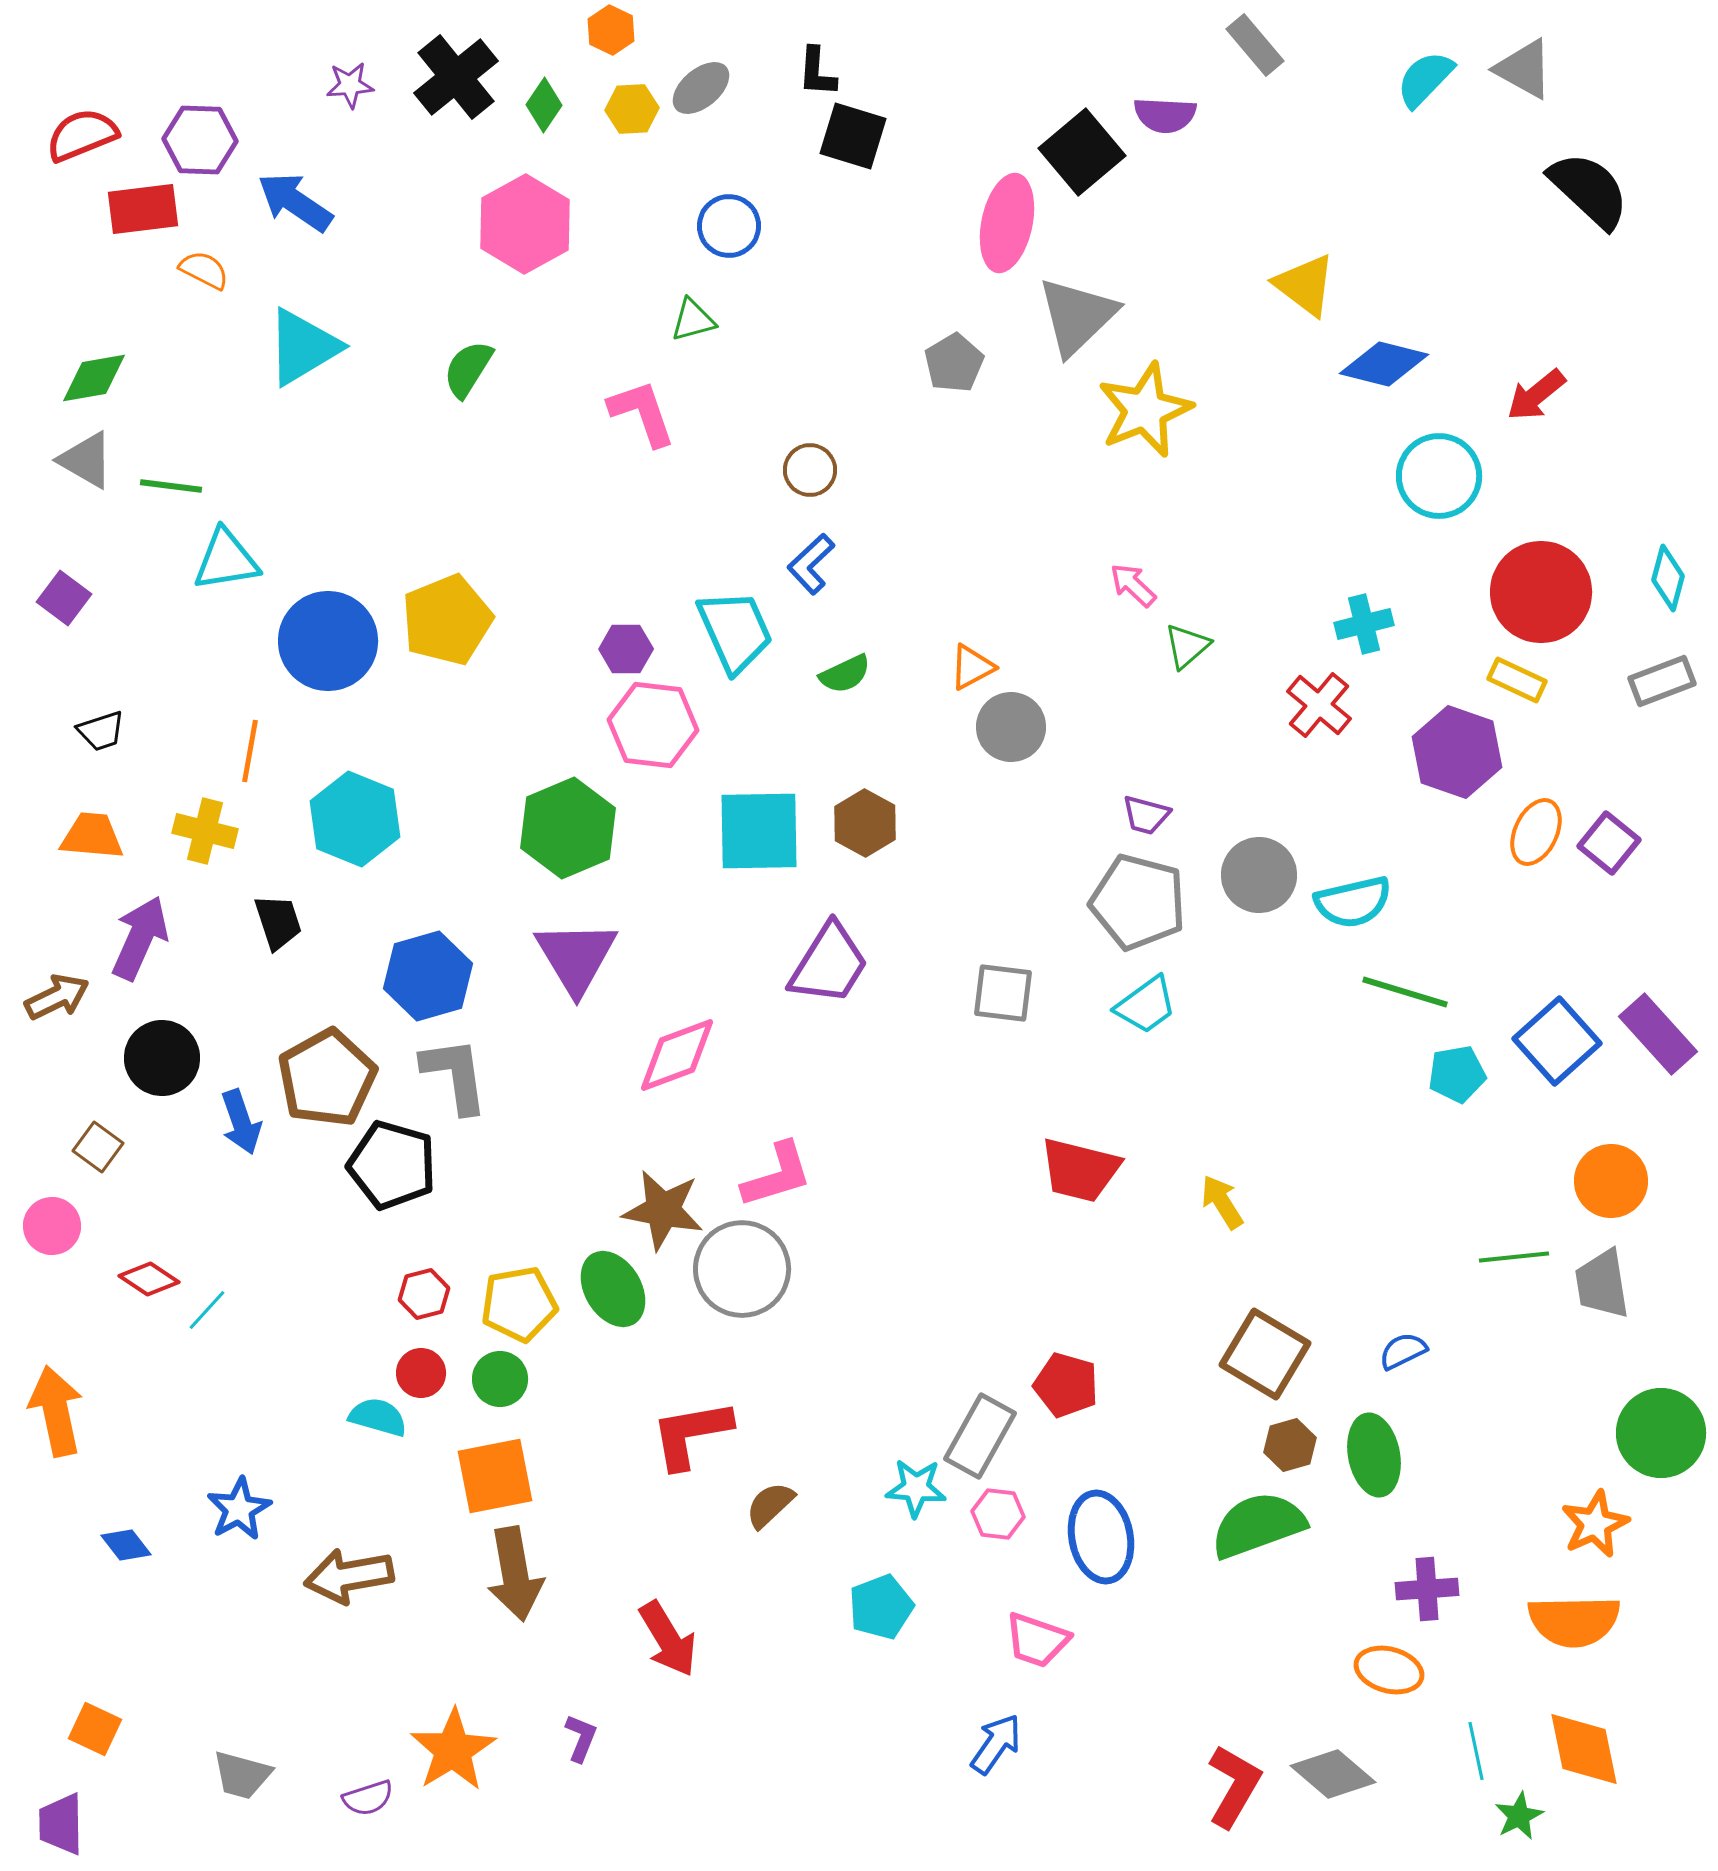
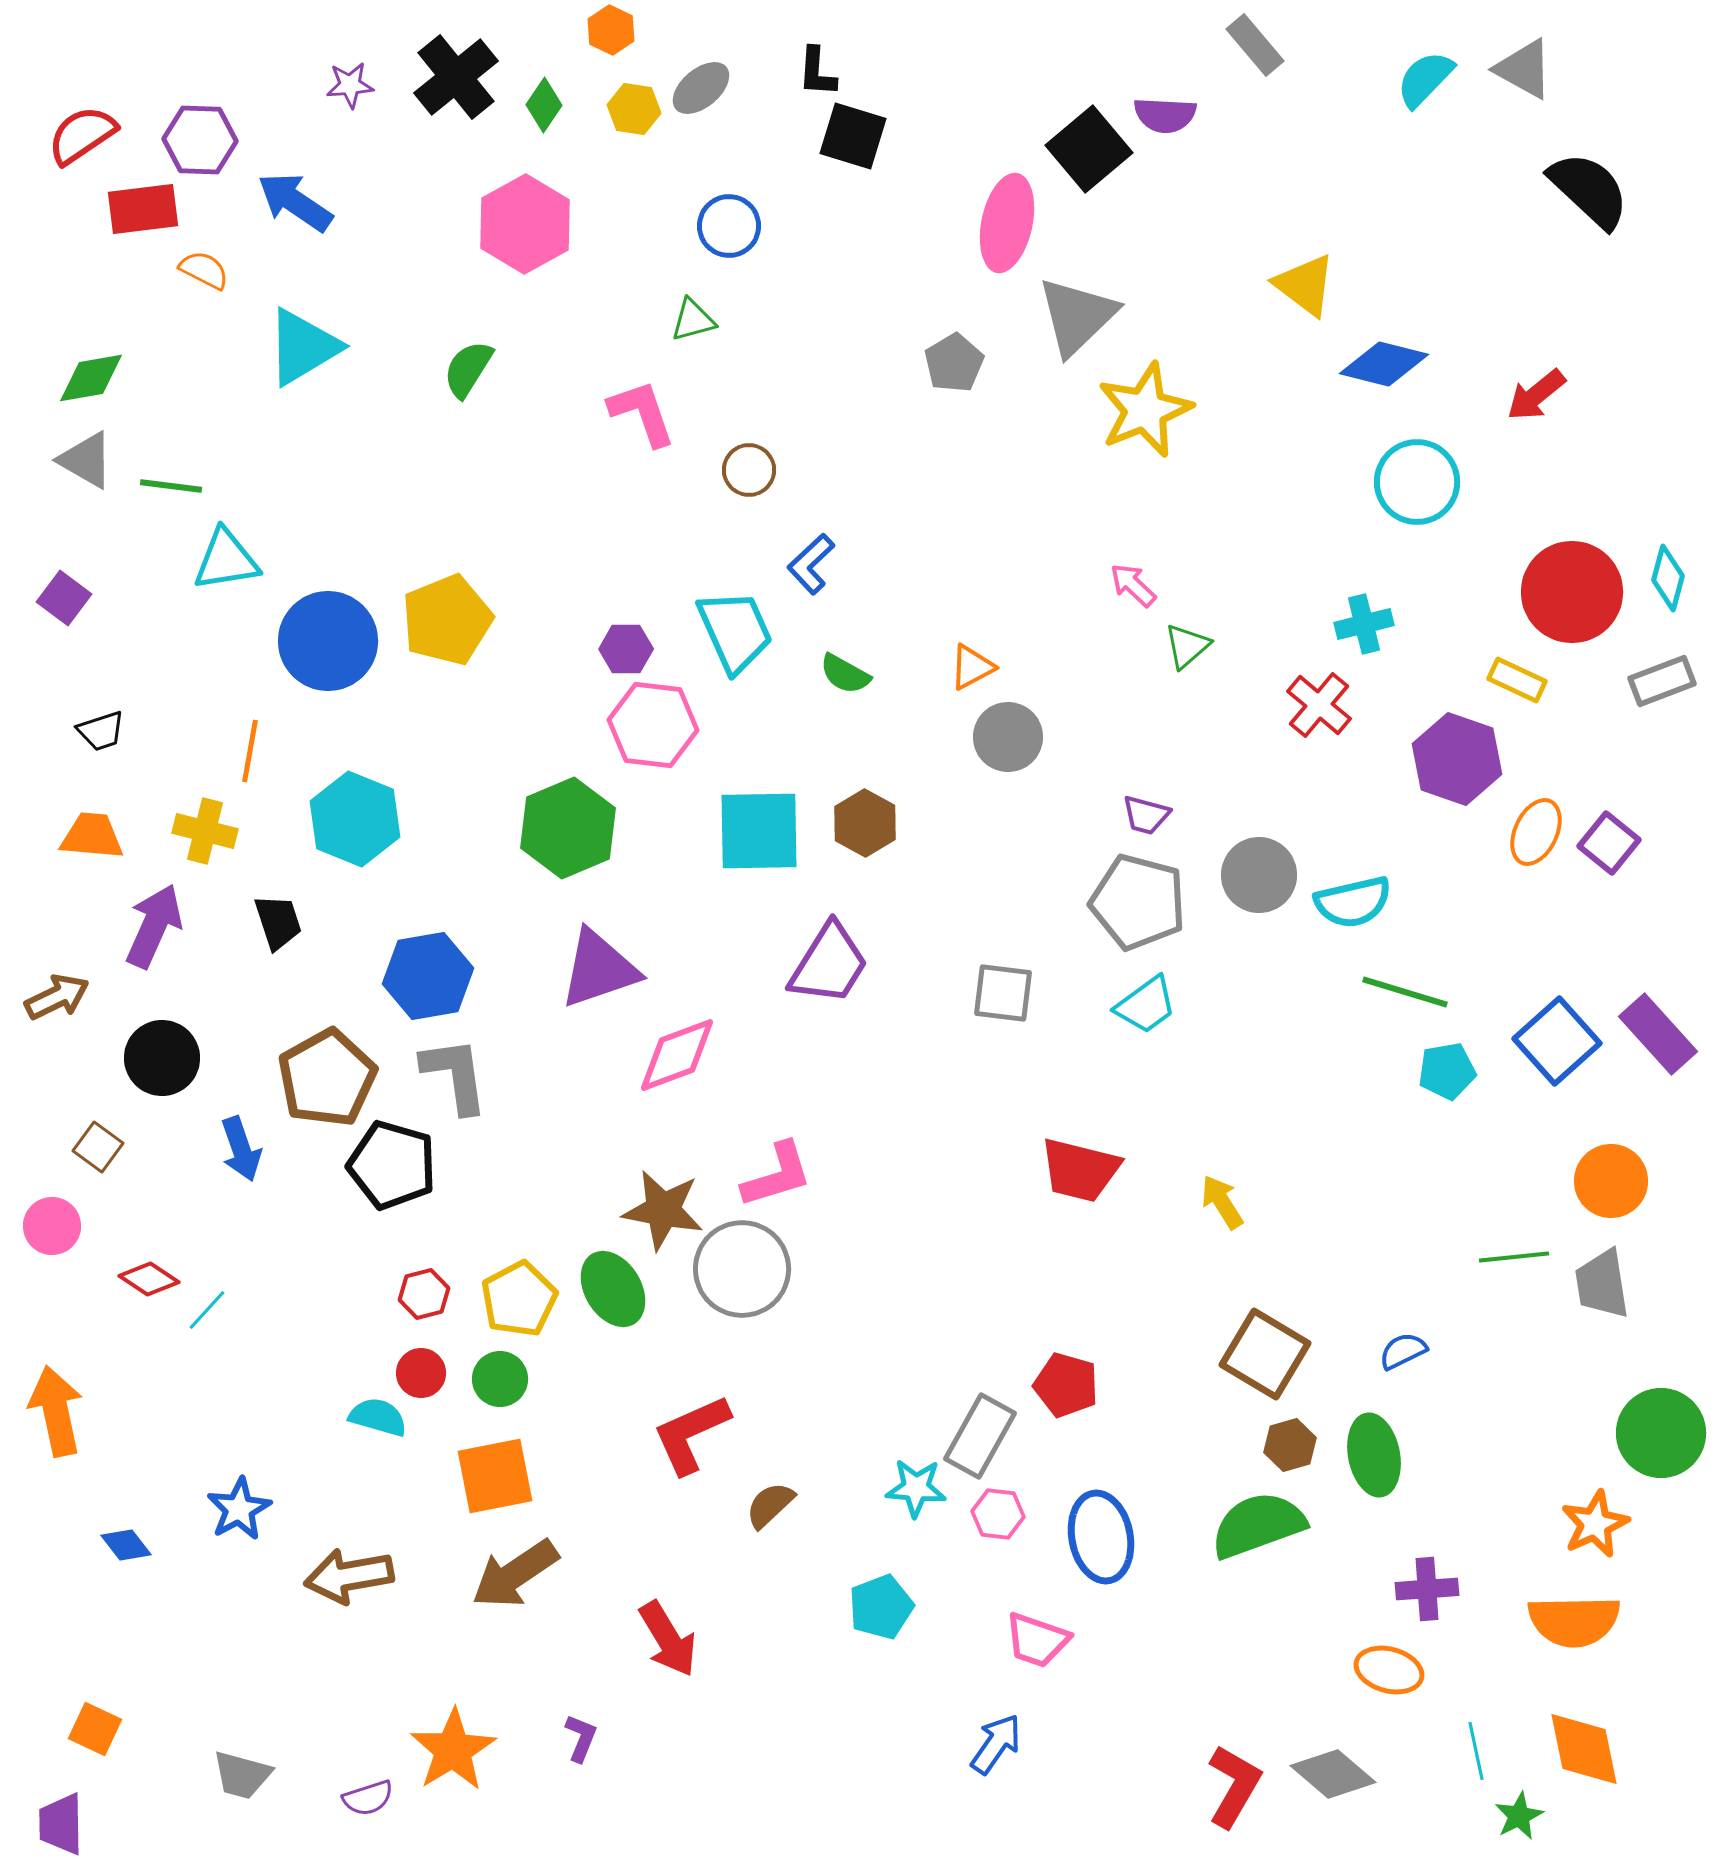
yellow hexagon at (632, 109): moved 2 px right; rotated 12 degrees clockwise
red semicircle at (82, 135): rotated 12 degrees counterclockwise
black square at (1082, 152): moved 7 px right, 3 px up
green diamond at (94, 378): moved 3 px left
brown circle at (810, 470): moved 61 px left
cyan circle at (1439, 476): moved 22 px left, 6 px down
red circle at (1541, 592): moved 31 px right
green semicircle at (845, 674): rotated 54 degrees clockwise
gray circle at (1011, 727): moved 3 px left, 10 px down
purple hexagon at (1457, 752): moved 7 px down
purple arrow at (140, 938): moved 14 px right, 12 px up
purple triangle at (576, 957): moved 23 px right, 12 px down; rotated 42 degrees clockwise
blue hexagon at (428, 976): rotated 6 degrees clockwise
cyan pentagon at (1457, 1074): moved 10 px left, 3 px up
blue arrow at (241, 1122): moved 27 px down
yellow pentagon at (519, 1304): moved 5 px up; rotated 18 degrees counterclockwise
red L-shape at (691, 1434): rotated 14 degrees counterclockwise
brown arrow at (515, 1574): rotated 66 degrees clockwise
